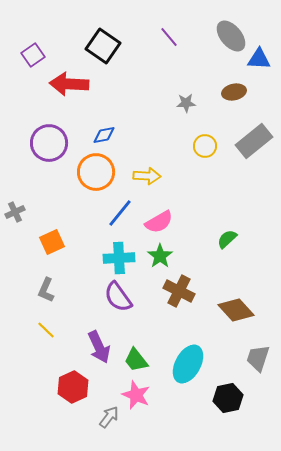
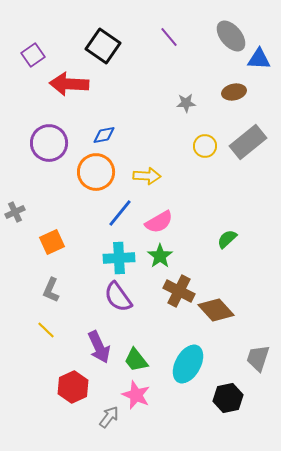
gray rectangle: moved 6 px left, 1 px down
gray L-shape: moved 5 px right
brown diamond: moved 20 px left
